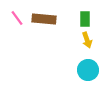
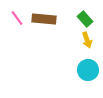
green rectangle: rotated 42 degrees counterclockwise
